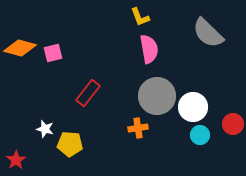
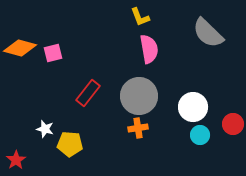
gray circle: moved 18 px left
